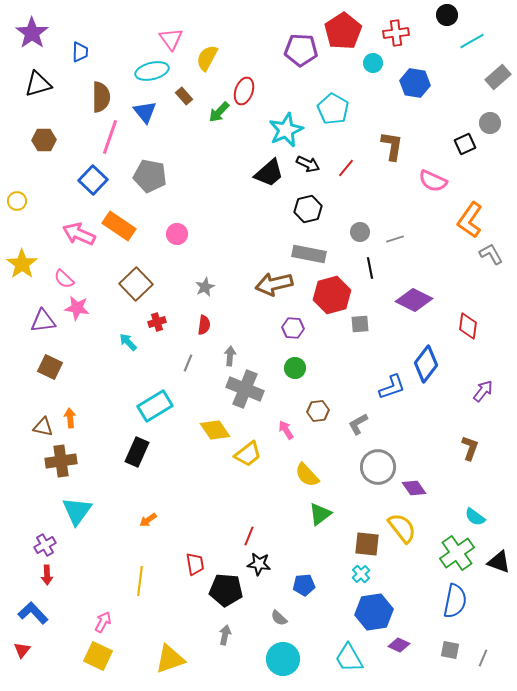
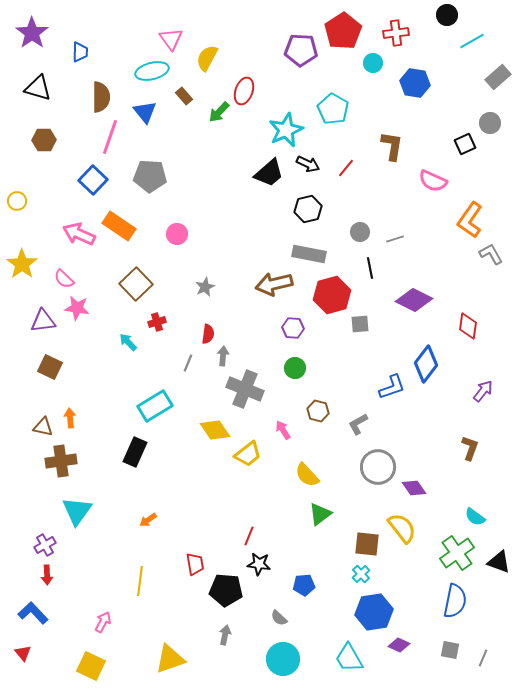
black triangle at (38, 84): moved 4 px down; rotated 32 degrees clockwise
gray pentagon at (150, 176): rotated 8 degrees counterclockwise
red semicircle at (204, 325): moved 4 px right, 9 px down
gray arrow at (230, 356): moved 7 px left
brown hexagon at (318, 411): rotated 20 degrees clockwise
pink arrow at (286, 430): moved 3 px left
black rectangle at (137, 452): moved 2 px left
red triangle at (22, 650): moved 1 px right, 3 px down; rotated 18 degrees counterclockwise
yellow square at (98, 656): moved 7 px left, 10 px down
